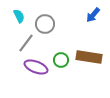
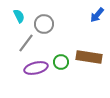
blue arrow: moved 4 px right
gray circle: moved 1 px left
green circle: moved 2 px down
purple ellipse: moved 1 px down; rotated 35 degrees counterclockwise
